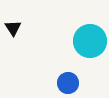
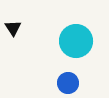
cyan circle: moved 14 px left
